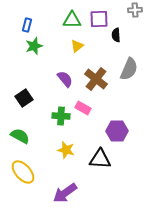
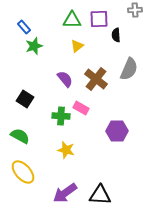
blue rectangle: moved 3 px left, 2 px down; rotated 56 degrees counterclockwise
black square: moved 1 px right, 1 px down; rotated 24 degrees counterclockwise
pink rectangle: moved 2 px left
black triangle: moved 36 px down
